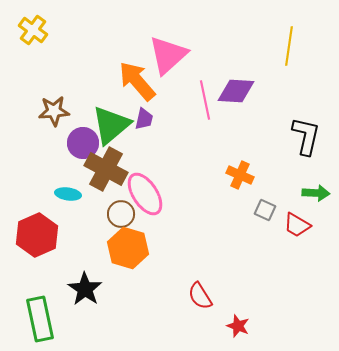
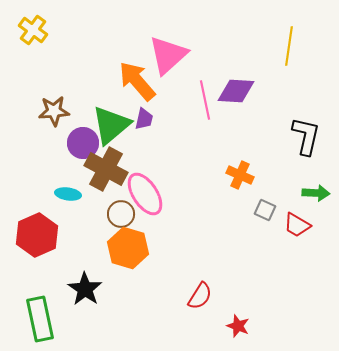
red semicircle: rotated 116 degrees counterclockwise
